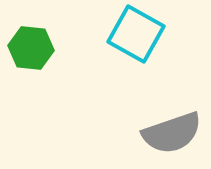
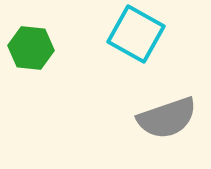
gray semicircle: moved 5 px left, 15 px up
